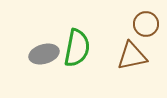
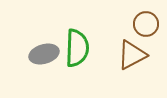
green semicircle: rotated 9 degrees counterclockwise
brown triangle: moved 1 px up; rotated 16 degrees counterclockwise
